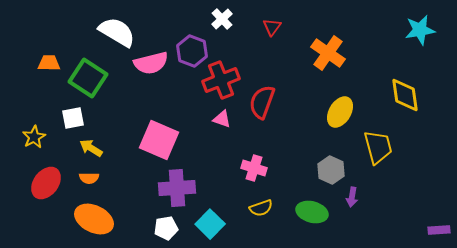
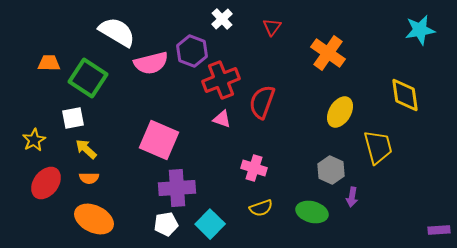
yellow star: moved 3 px down
yellow arrow: moved 5 px left, 1 px down; rotated 10 degrees clockwise
white pentagon: moved 4 px up
